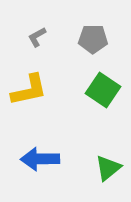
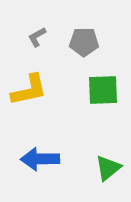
gray pentagon: moved 9 px left, 3 px down
green square: rotated 36 degrees counterclockwise
